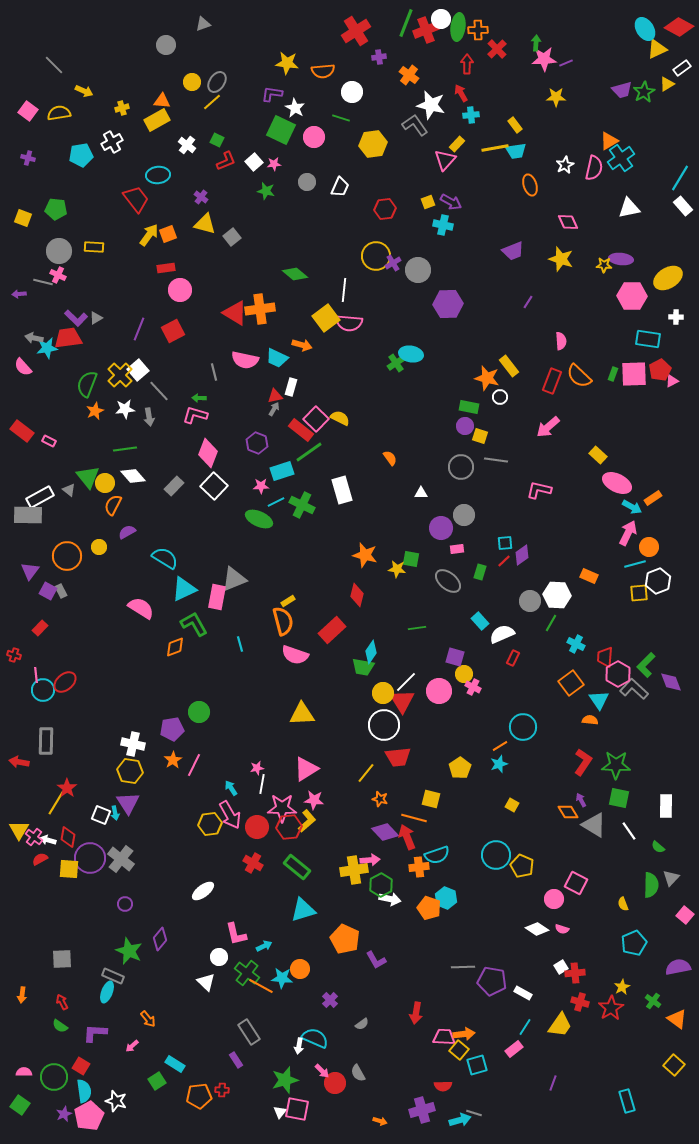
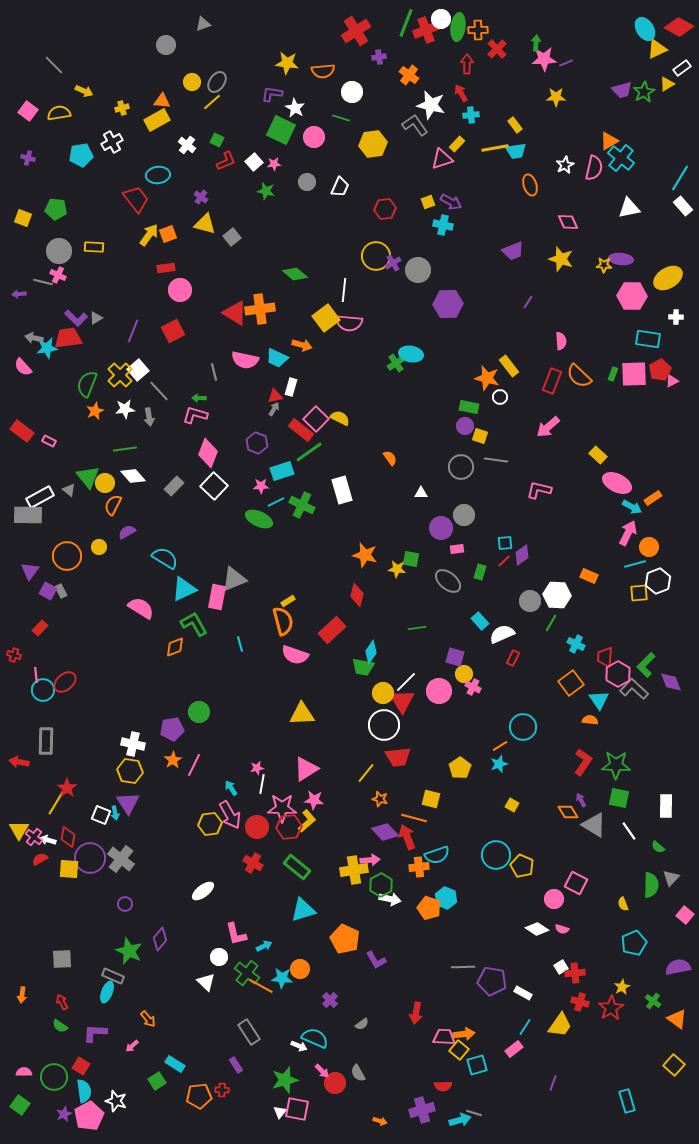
cyan cross at (621, 158): rotated 16 degrees counterclockwise
pink triangle at (445, 160): moved 3 px left, 1 px up; rotated 30 degrees clockwise
purple line at (139, 329): moved 6 px left, 2 px down
white arrow at (299, 1046): rotated 77 degrees counterclockwise
purple rectangle at (236, 1060): moved 5 px down
